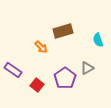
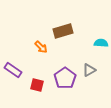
cyan semicircle: moved 3 px right, 3 px down; rotated 112 degrees clockwise
gray triangle: moved 2 px right, 2 px down
red square: rotated 24 degrees counterclockwise
